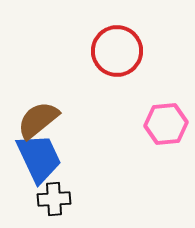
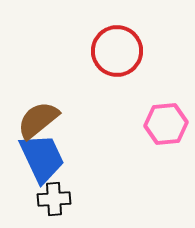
blue trapezoid: moved 3 px right
